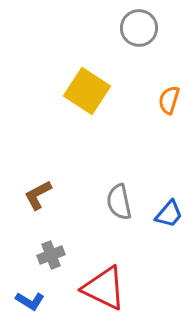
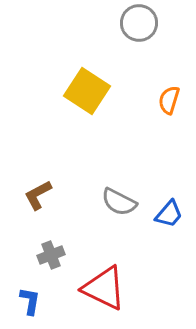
gray circle: moved 5 px up
gray semicircle: rotated 51 degrees counterclockwise
blue L-shape: rotated 112 degrees counterclockwise
